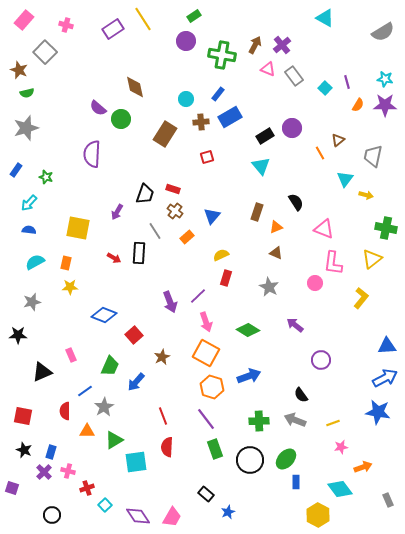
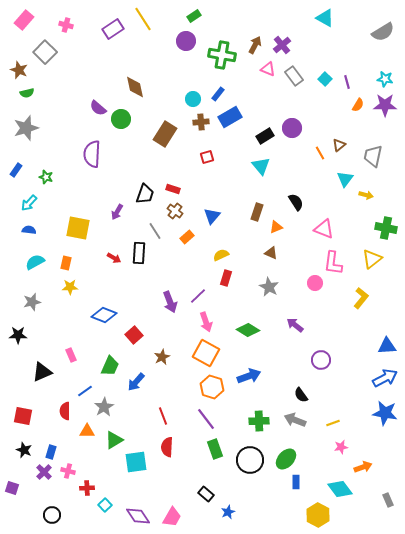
cyan square at (325, 88): moved 9 px up
cyan circle at (186, 99): moved 7 px right
brown triangle at (338, 140): moved 1 px right, 5 px down
brown triangle at (276, 253): moved 5 px left
blue star at (378, 412): moved 7 px right, 1 px down
red cross at (87, 488): rotated 16 degrees clockwise
